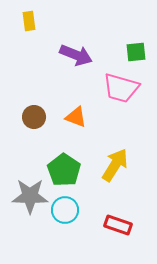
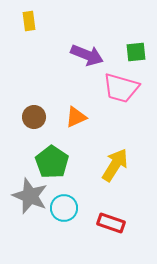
purple arrow: moved 11 px right
orange triangle: rotated 45 degrees counterclockwise
green pentagon: moved 12 px left, 8 px up
gray star: rotated 21 degrees clockwise
cyan circle: moved 1 px left, 2 px up
red rectangle: moved 7 px left, 2 px up
